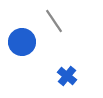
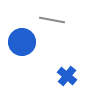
gray line: moved 2 px left, 1 px up; rotated 45 degrees counterclockwise
